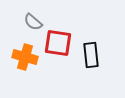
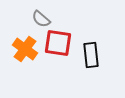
gray semicircle: moved 8 px right, 3 px up
orange cross: moved 8 px up; rotated 20 degrees clockwise
